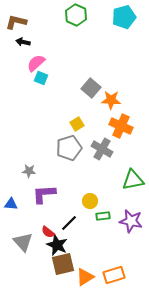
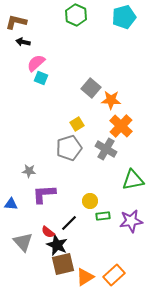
orange cross: rotated 20 degrees clockwise
gray cross: moved 4 px right
purple star: rotated 20 degrees counterclockwise
orange rectangle: rotated 25 degrees counterclockwise
